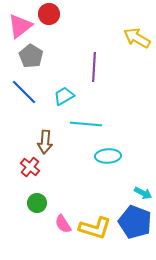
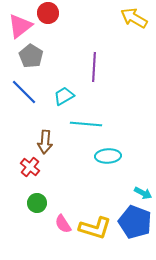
red circle: moved 1 px left, 1 px up
yellow arrow: moved 3 px left, 20 px up
